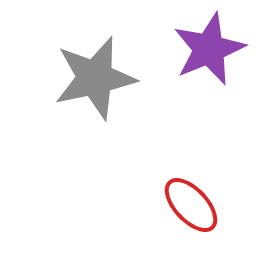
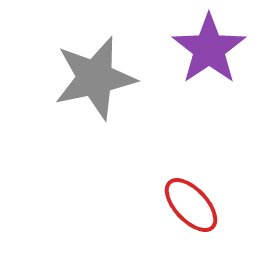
purple star: rotated 12 degrees counterclockwise
